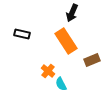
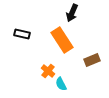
orange rectangle: moved 4 px left, 1 px up
